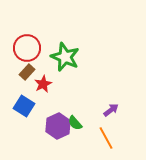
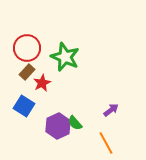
red star: moved 1 px left, 1 px up
orange line: moved 5 px down
